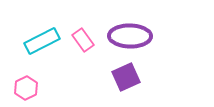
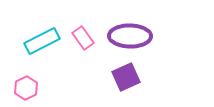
pink rectangle: moved 2 px up
